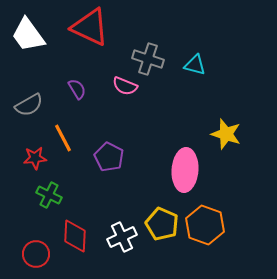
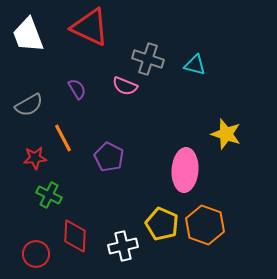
white trapezoid: rotated 15 degrees clockwise
white cross: moved 1 px right, 9 px down; rotated 12 degrees clockwise
